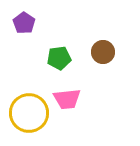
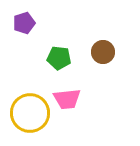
purple pentagon: rotated 20 degrees clockwise
green pentagon: rotated 15 degrees clockwise
yellow circle: moved 1 px right
